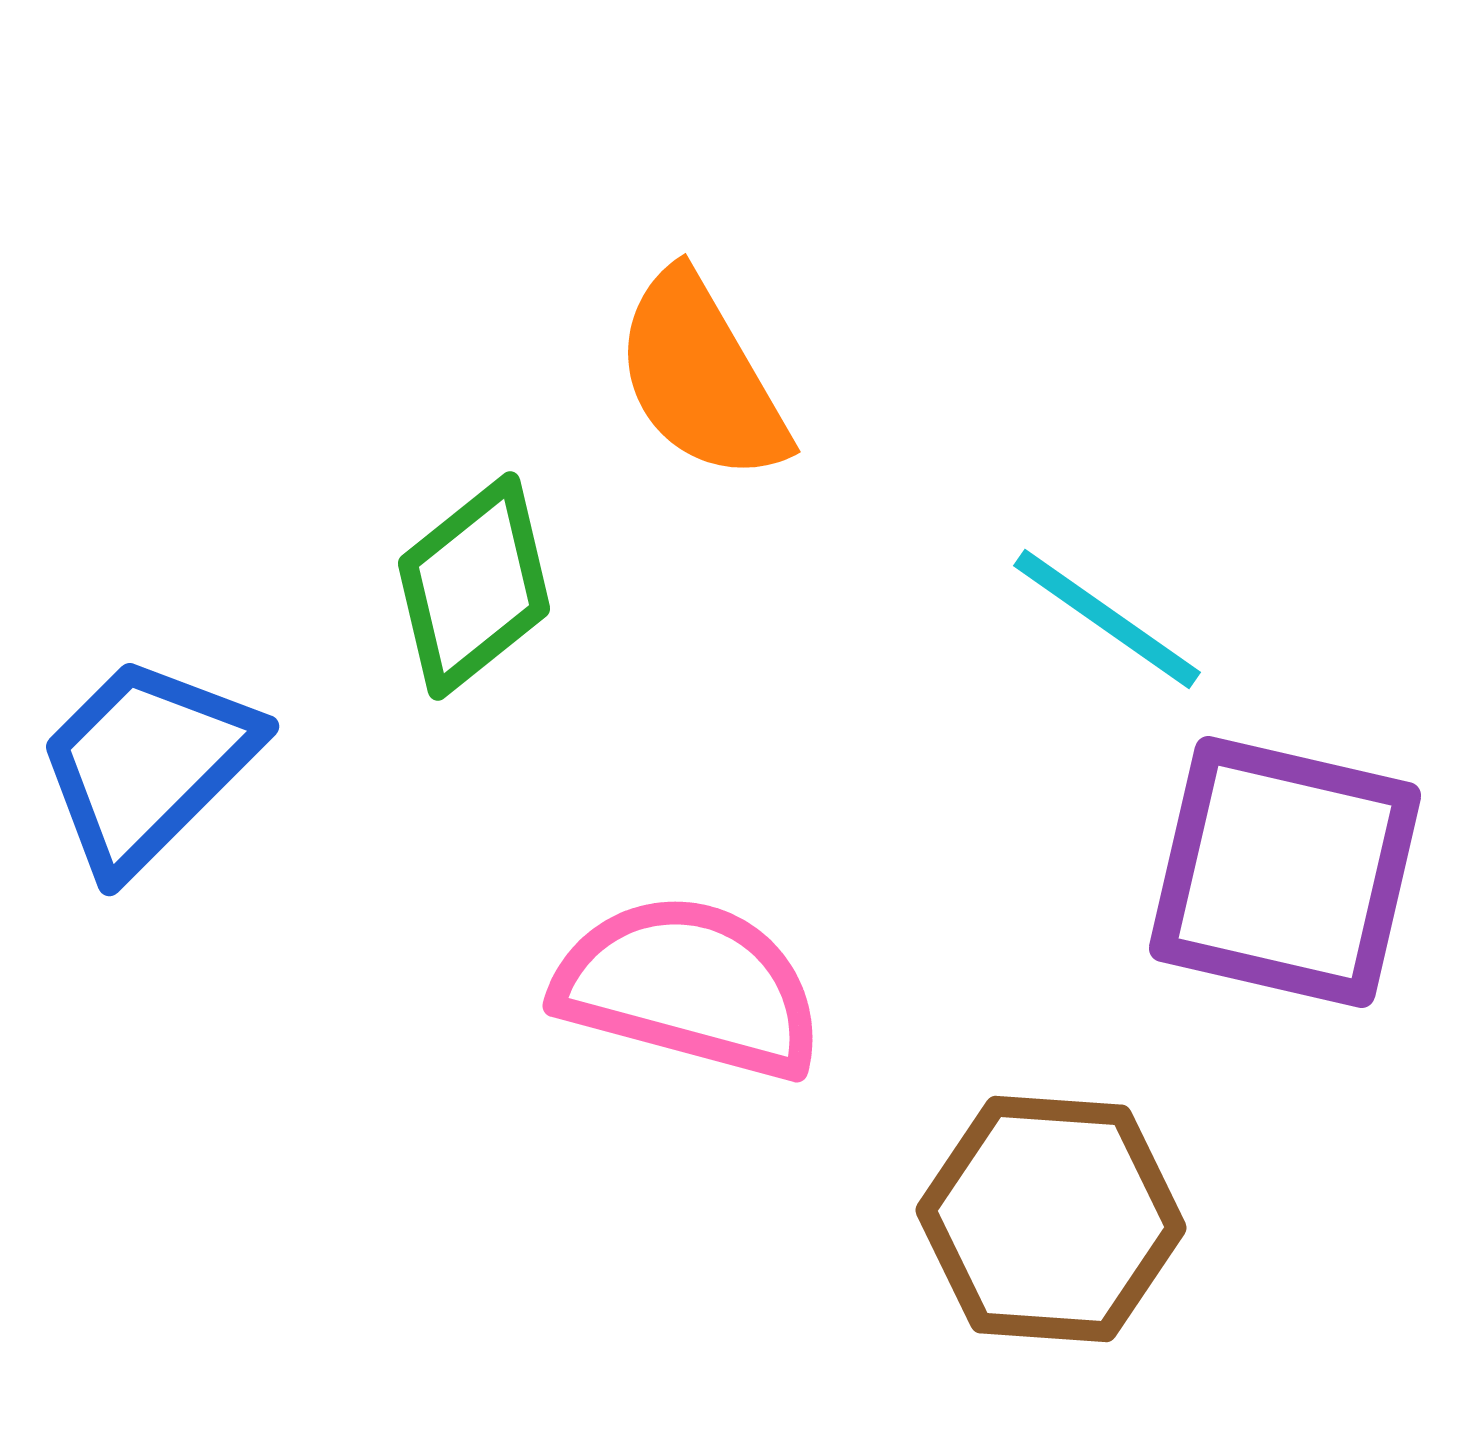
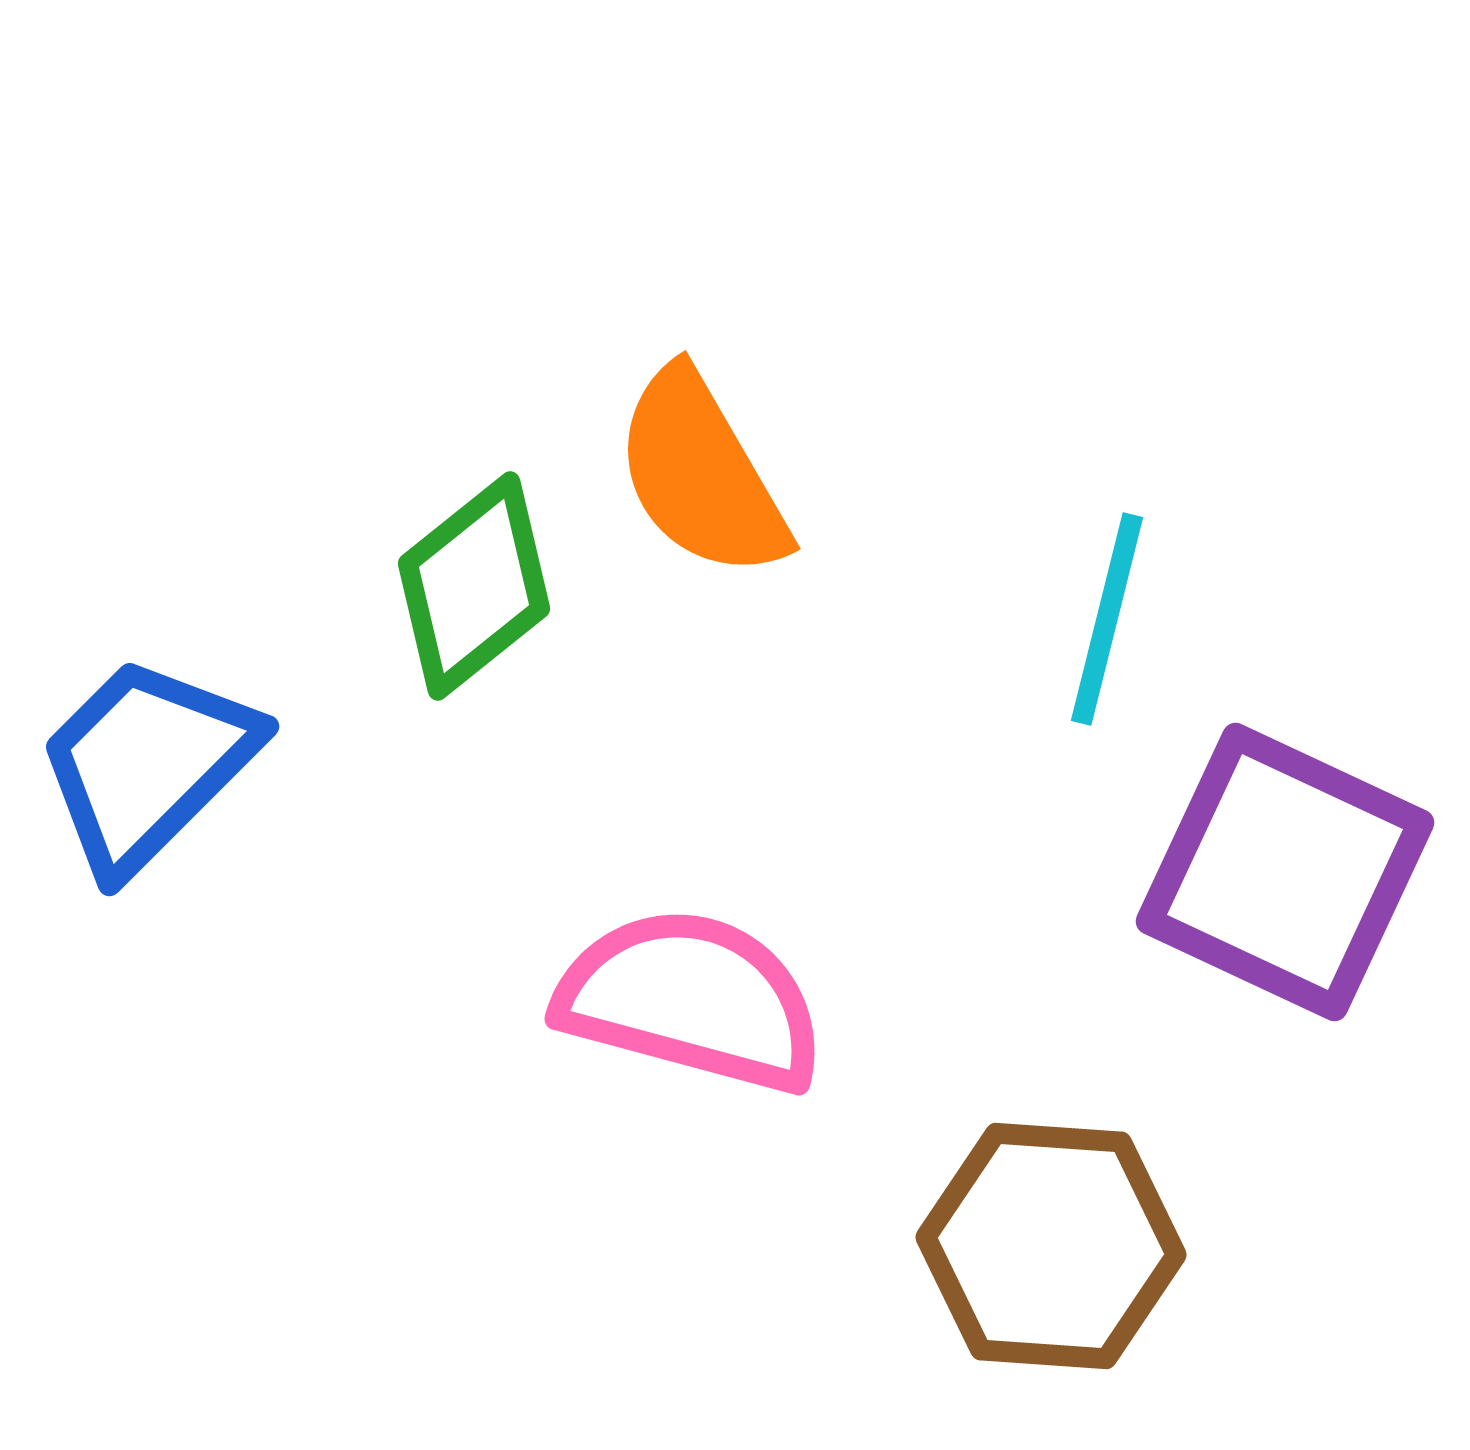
orange semicircle: moved 97 px down
cyan line: rotated 69 degrees clockwise
purple square: rotated 12 degrees clockwise
pink semicircle: moved 2 px right, 13 px down
brown hexagon: moved 27 px down
